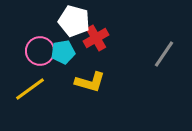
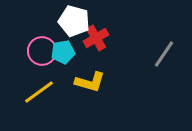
pink circle: moved 2 px right
yellow line: moved 9 px right, 3 px down
